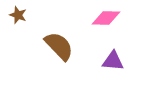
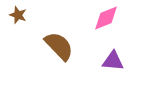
pink diamond: rotated 24 degrees counterclockwise
